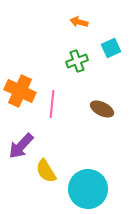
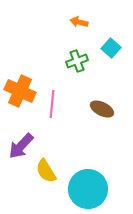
cyan square: rotated 24 degrees counterclockwise
